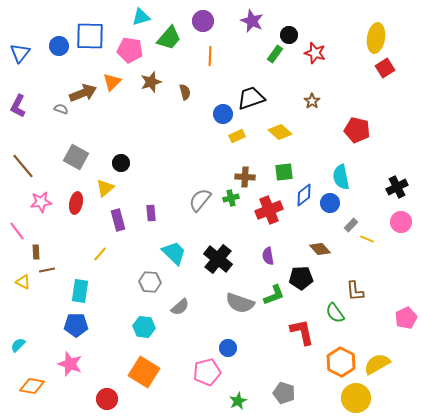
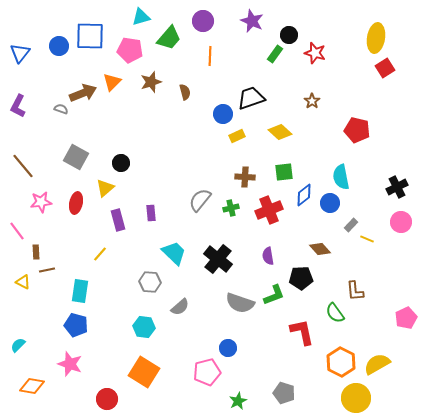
green cross at (231, 198): moved 10 px down
blue pentagon at (76, 325): rotated 15 degrees clockwise
